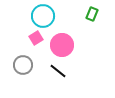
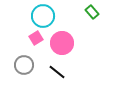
green rectangle: moved 2 px up; rotated 64 degrees counterclockwise
pink circle: moved 2 px up
gray circle: moved 1 px right
black line: moved 1 px left, 1 px down
